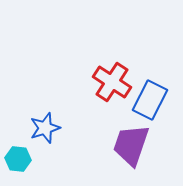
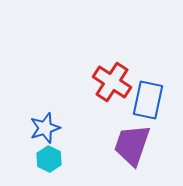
blue rectangle: moved 2 px left; rotated 15 degrees counterclockwise
purple trapezoid: moved 1 px right
cyan hexagon: moved 31 px right; rotated 20 degrees clockwise
